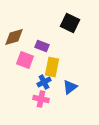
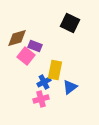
brown diamond: moved 3 px right, 1 px down
purple rectangle: moved 7 px left
pink square: moved 1 px right, 4 px up; rotated 18 degrees clockwise
yellow rectangle: moved 3 px right, 3 px down
pink cross: rotated 28 degrees counterclockwise
